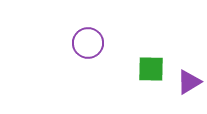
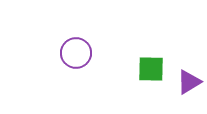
purple circle: moved 12 px left, 10 px down
